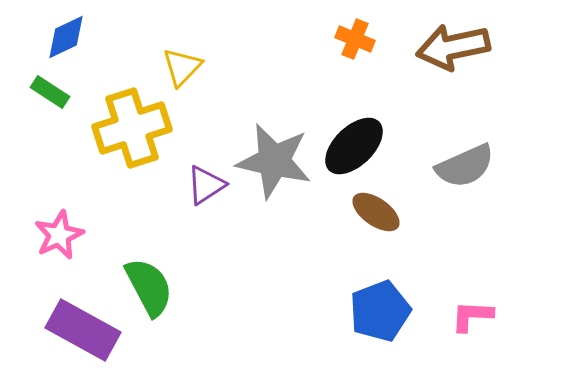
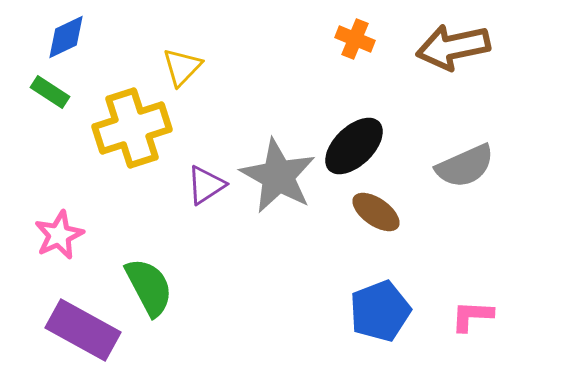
gray star: moved 4 px right, 15 px down; rotated 16 degrees clockwise
